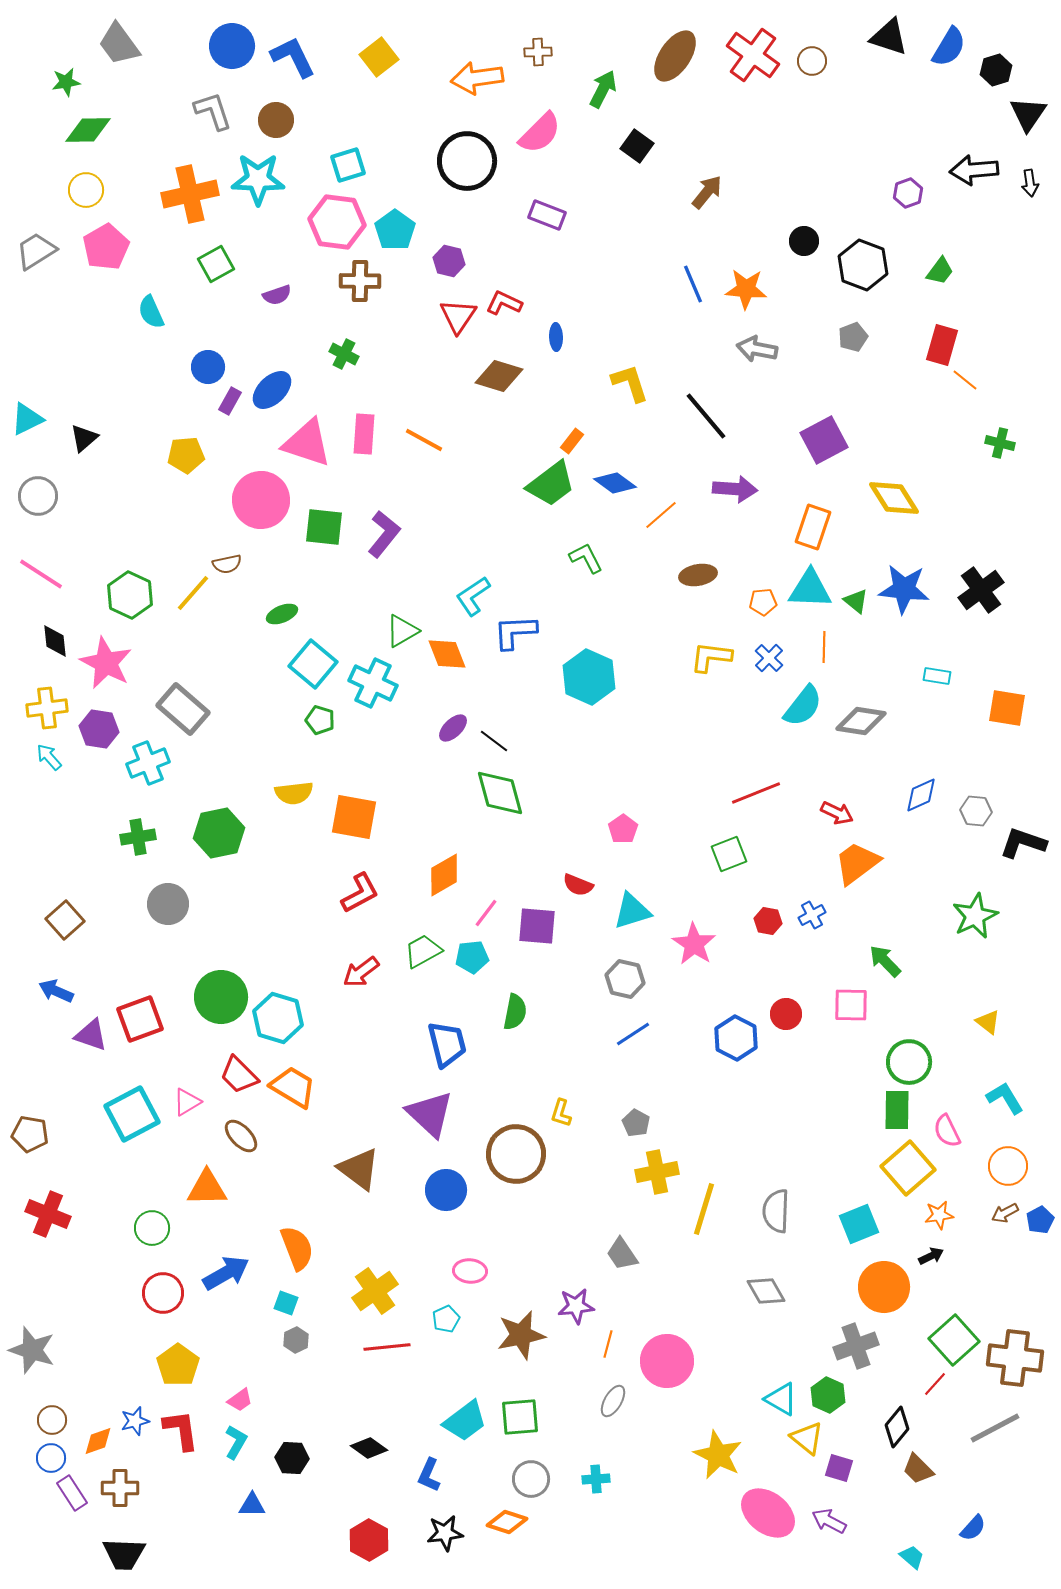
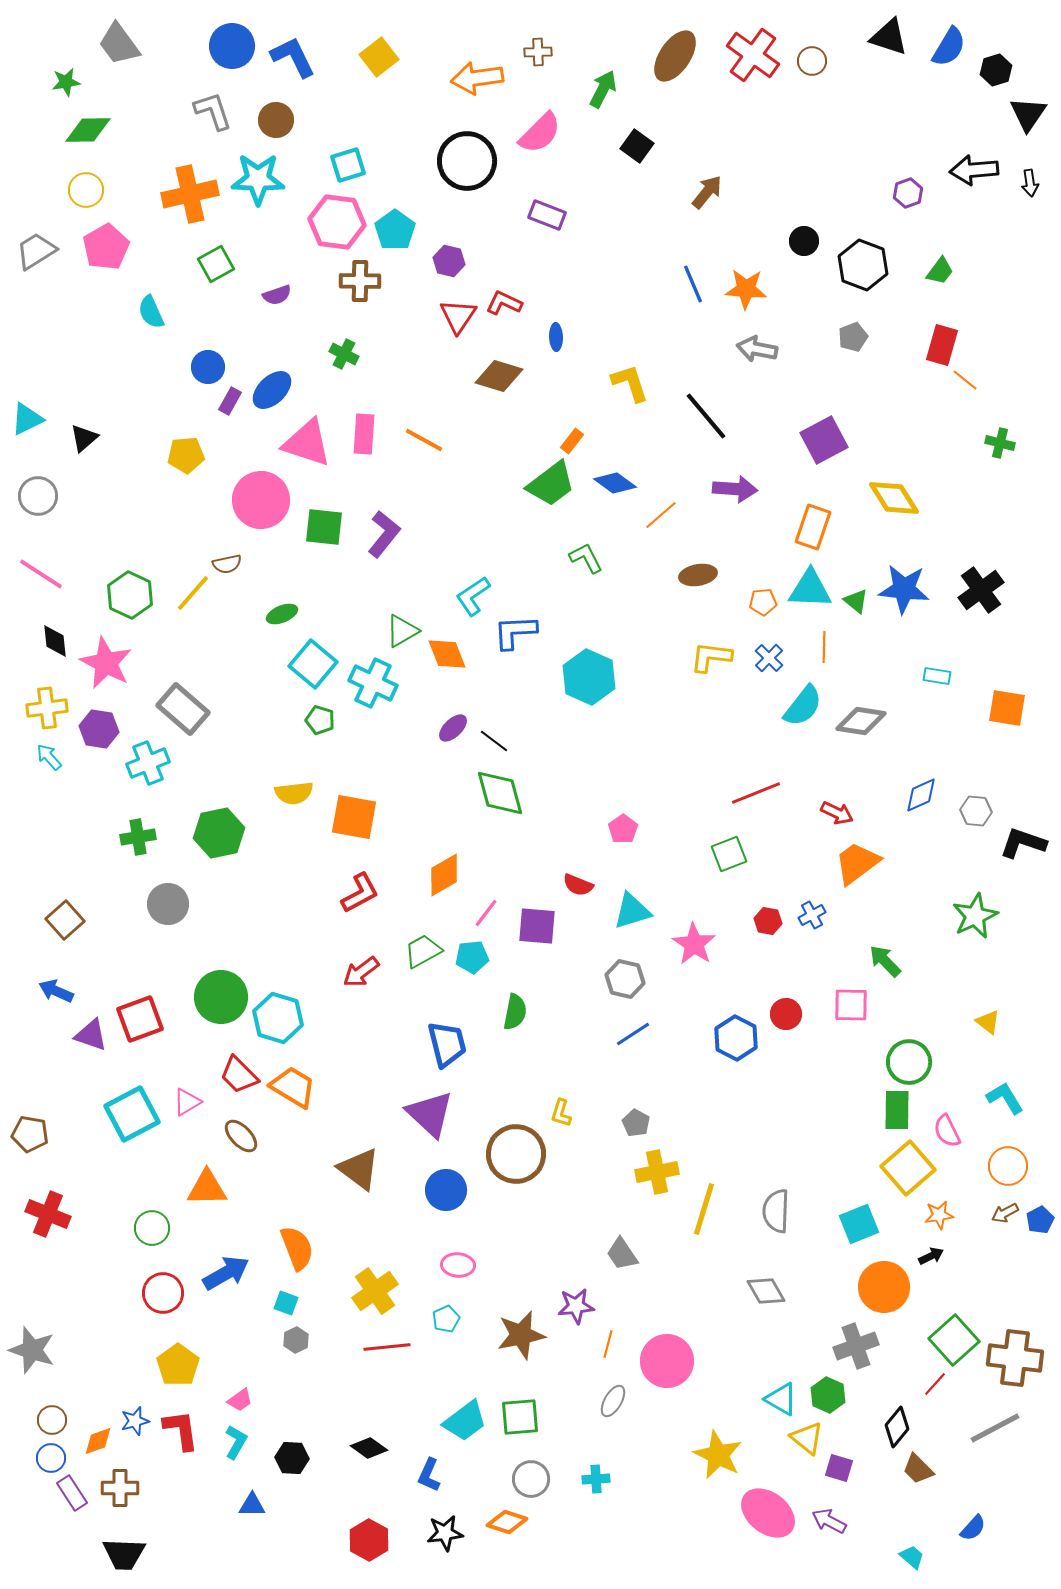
pink ellipse at (470, 1271): moved 12 px left, 6 px up
